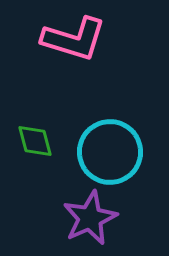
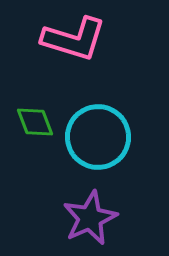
green diamond: moved 19 px up; rotated 6 degrees counterclockwise
cyan circle: moved 12 px left, 15 px up
